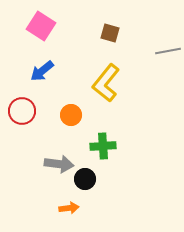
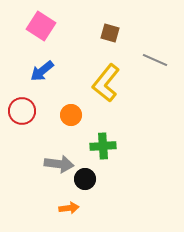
gray line: moved 13 px left, 9 px down; rotated 35 degrees clockwise
